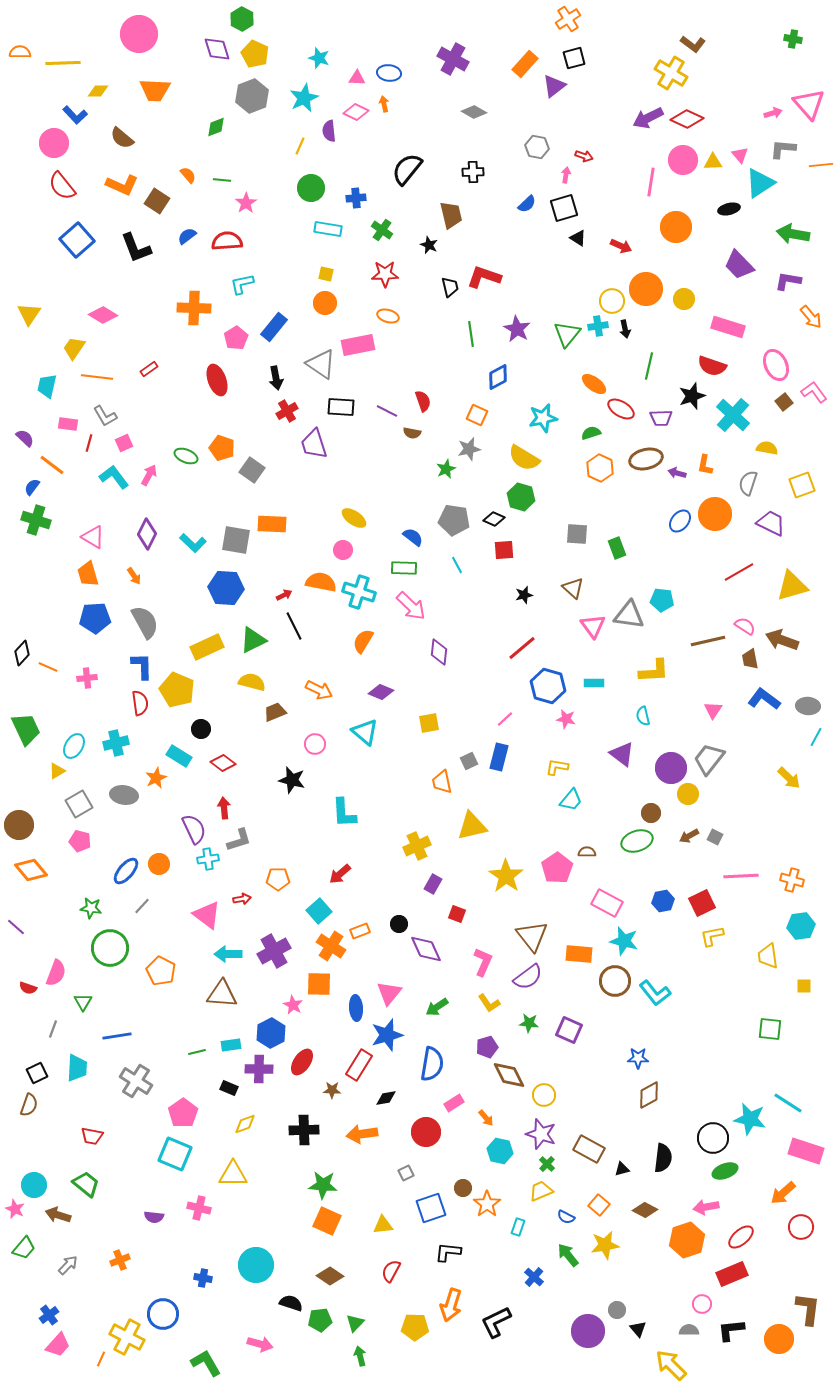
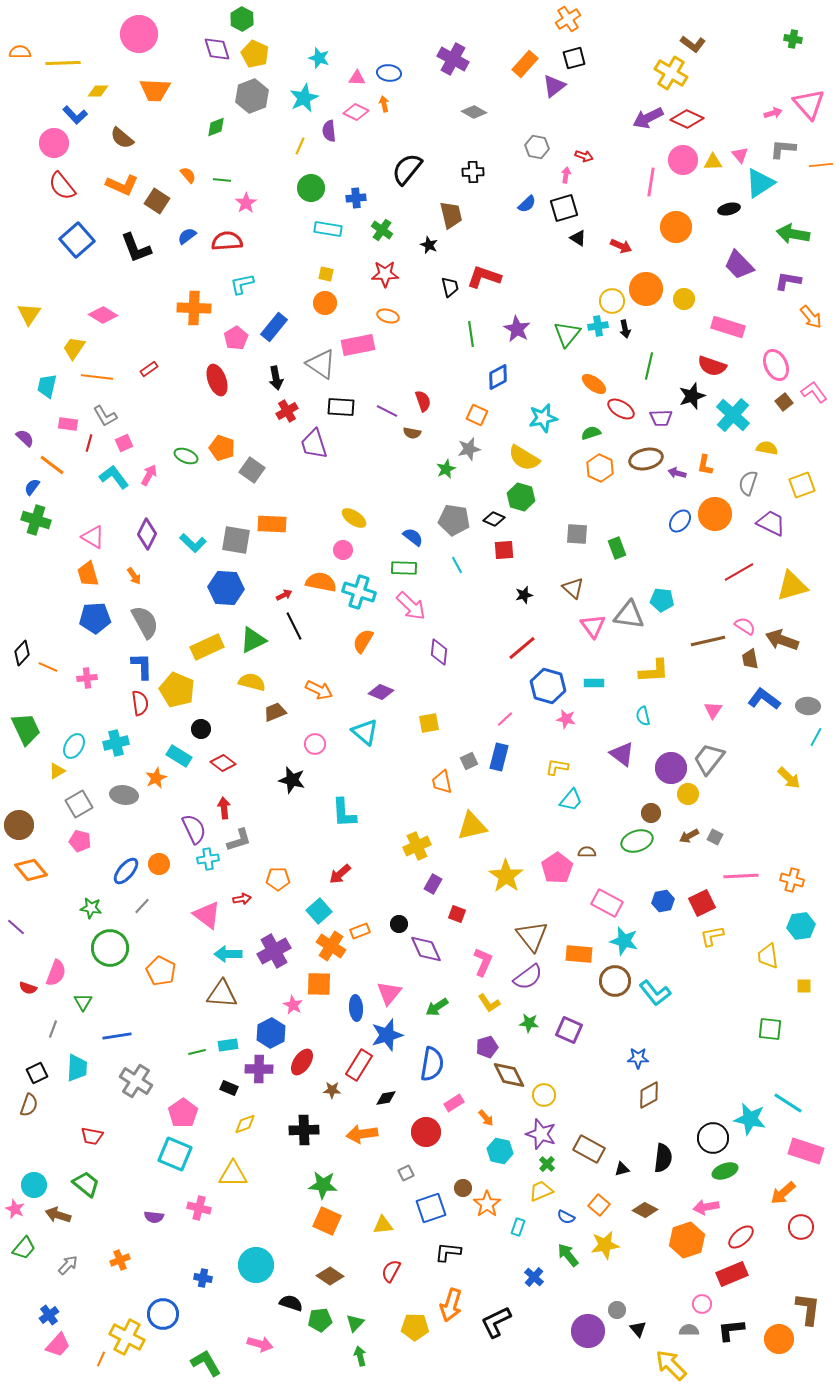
cyan rectangle at (231, 1045): moved 3 px left
